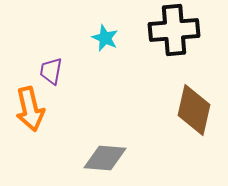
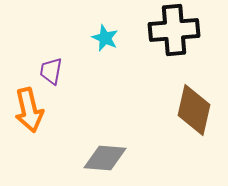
orange arrow: moved 1 px left, 1 px down
